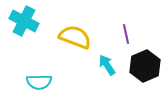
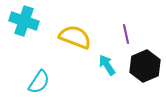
cyan cross: rotated 8 degrees counterclockwise
cyan semicircle: rotated 55 degrees counterclockwise
